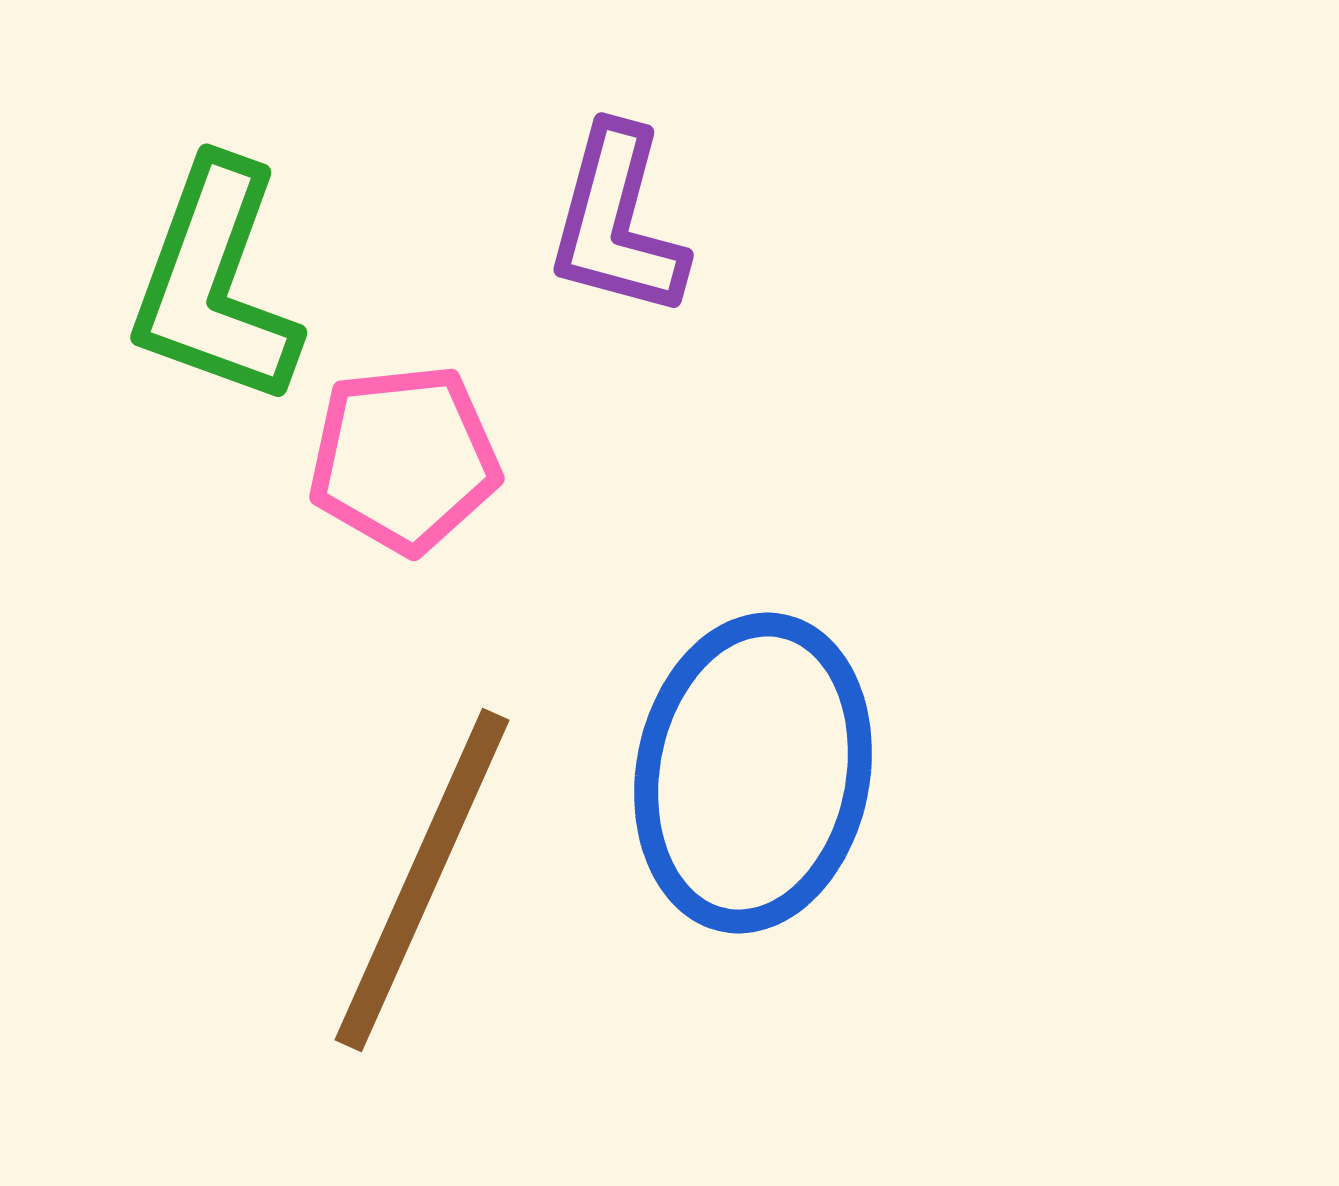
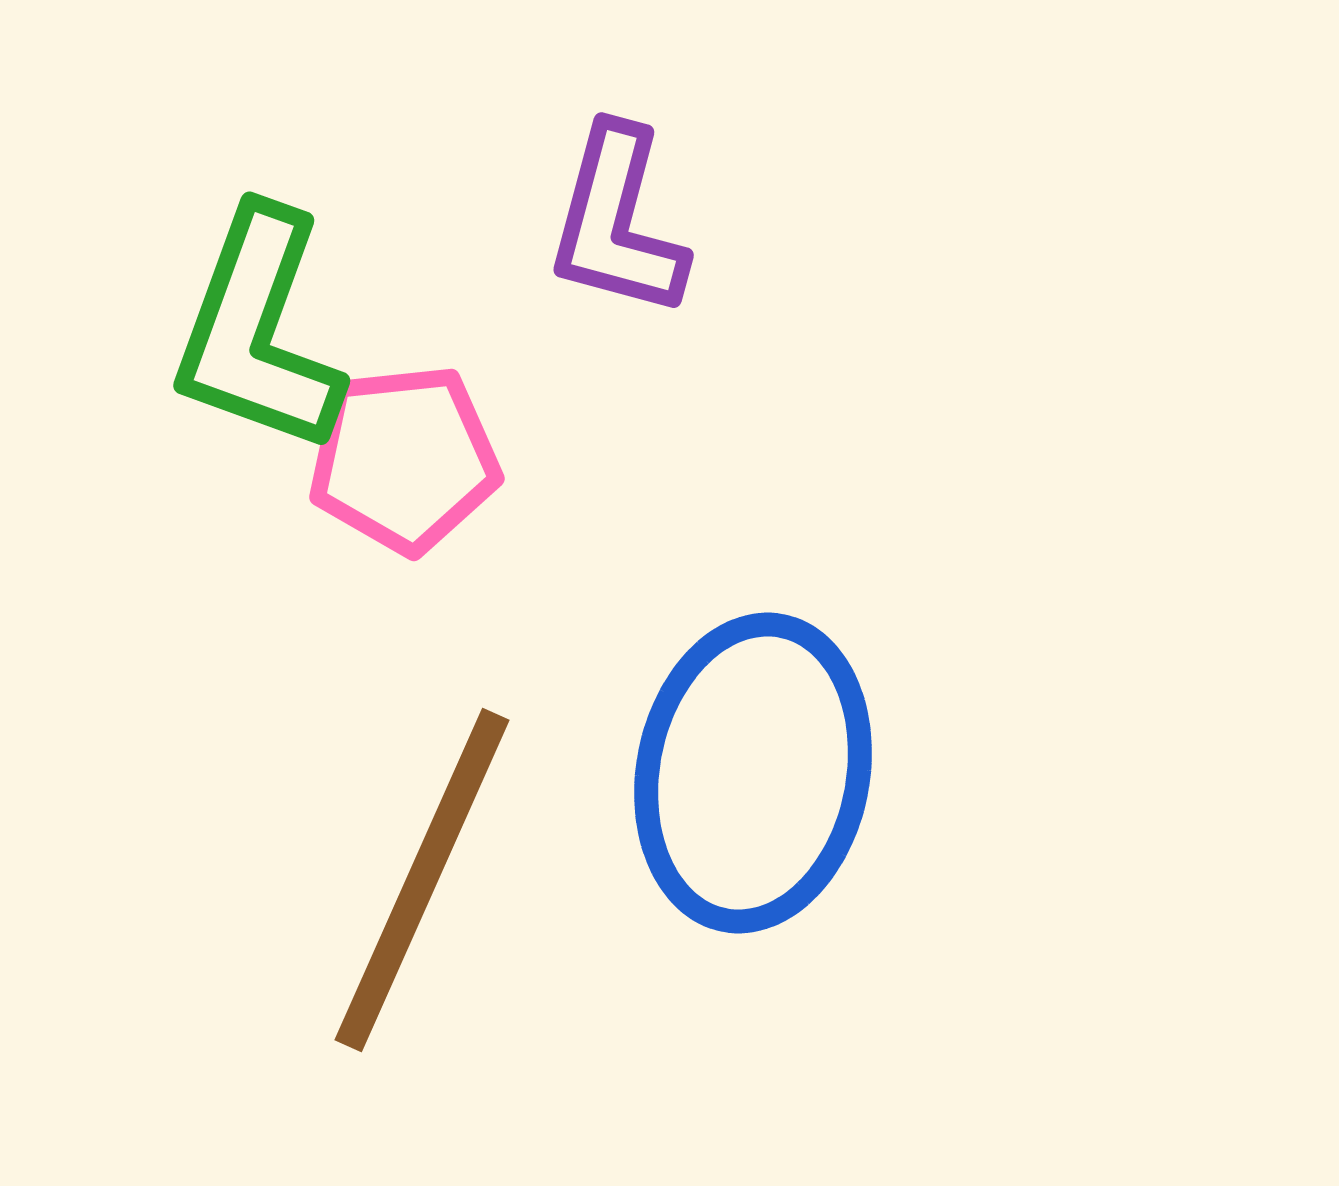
green L-shape: moved 43 px right, 48 px down
